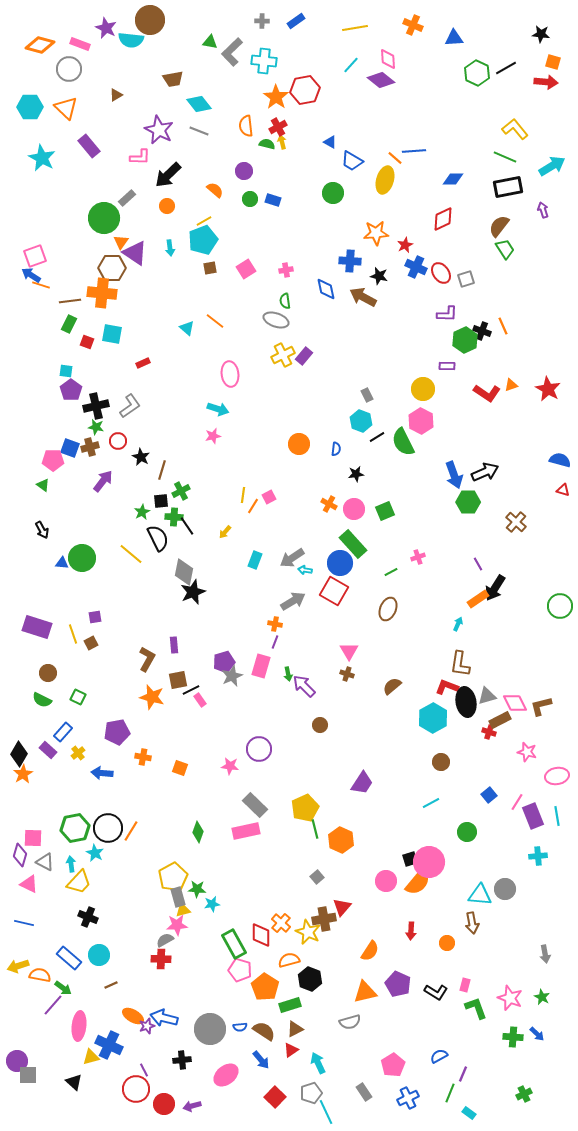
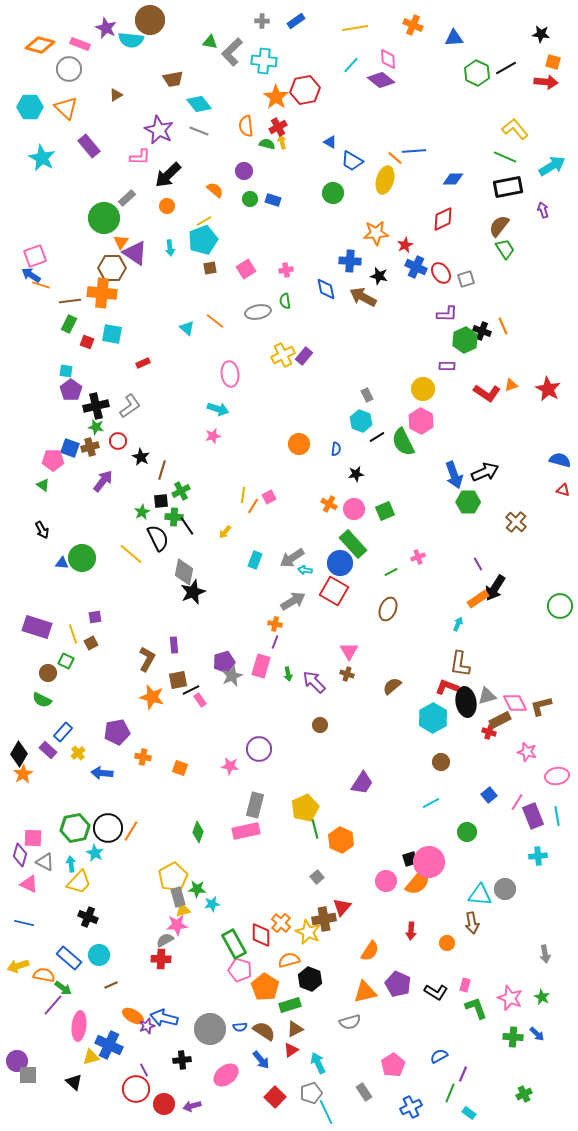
gray ellipse at (276, 320): moved 18 px left, 8 px up; rotated 30 degrees counterclockwise
purple arrow at (304, 686): moved 10 px right, 4 px up
green square at (78, 697): moved 12 px left, 36 px up
gray rectangle at (255, 805): rotated 60 degrees clockwise
orange semicircle at (40, 975): moved 4 px right
blue cross at (408, 1098): moved 3 px right, 9 px down
